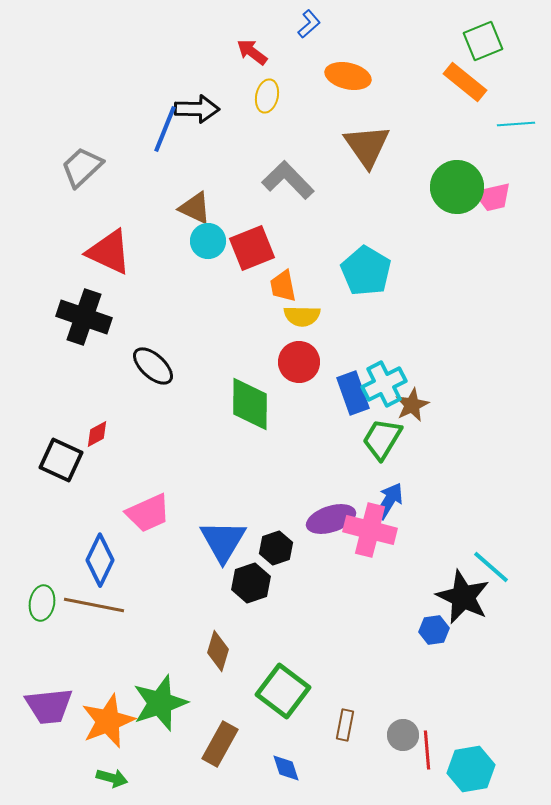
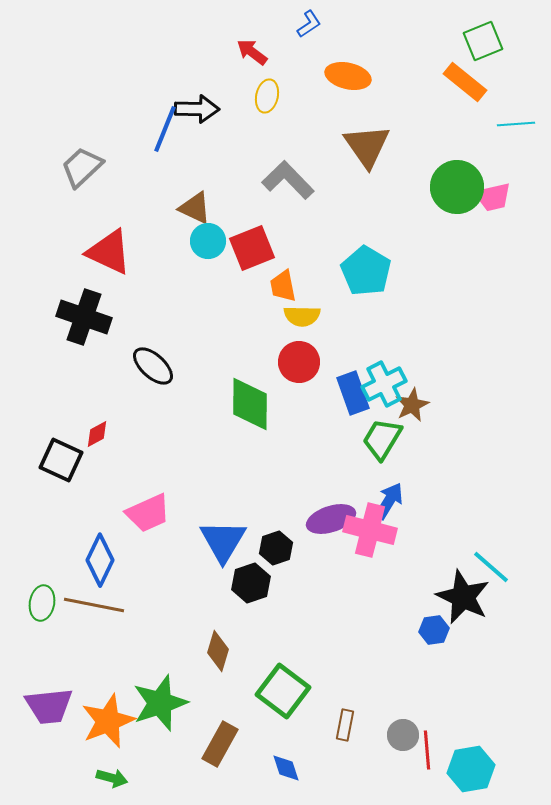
blue L-shape at (309, 24): rotated 8 degrees clockwise
